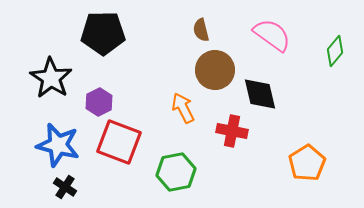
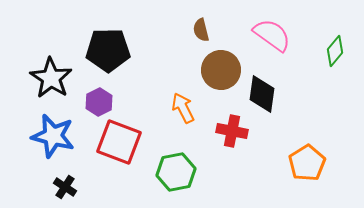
black pentagon: moved 5 px right, 17 px down
brown circle: moved 6 px right
black diamond: moved 2 px right; rotated 21 degrees clockwise
blue star: moved 5 px left, 9 px up
